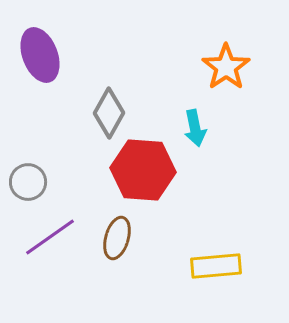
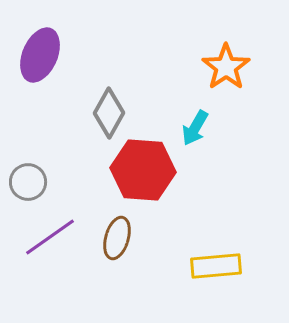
purple ellipse: rotated 44 degrees clockwise
cyan arrow: rotated 42 degrees clockwise
